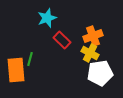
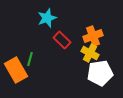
orange rectangle: rotated 25 degrees counterclockwise
